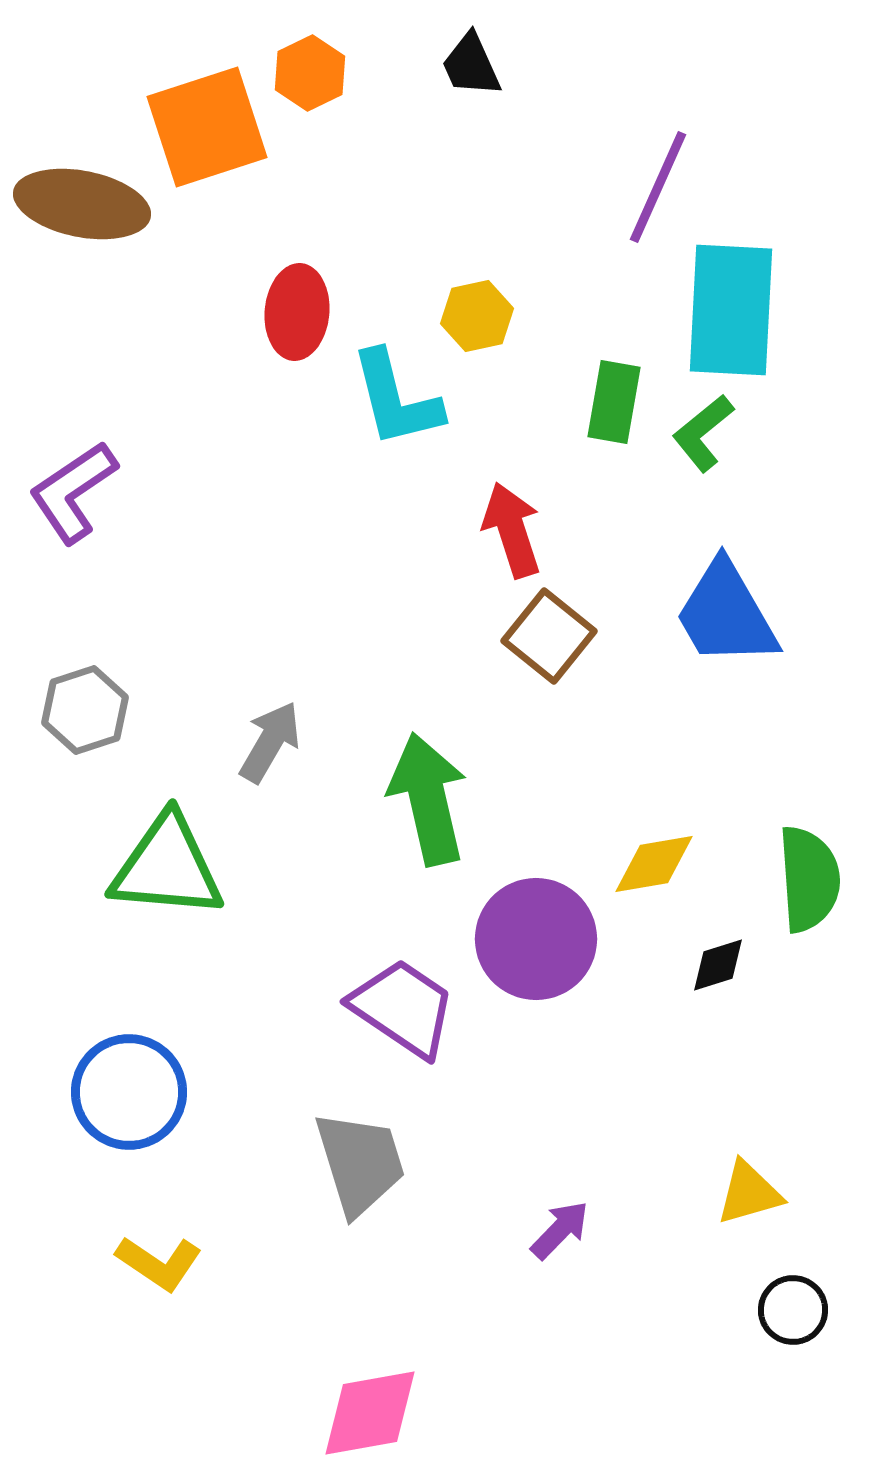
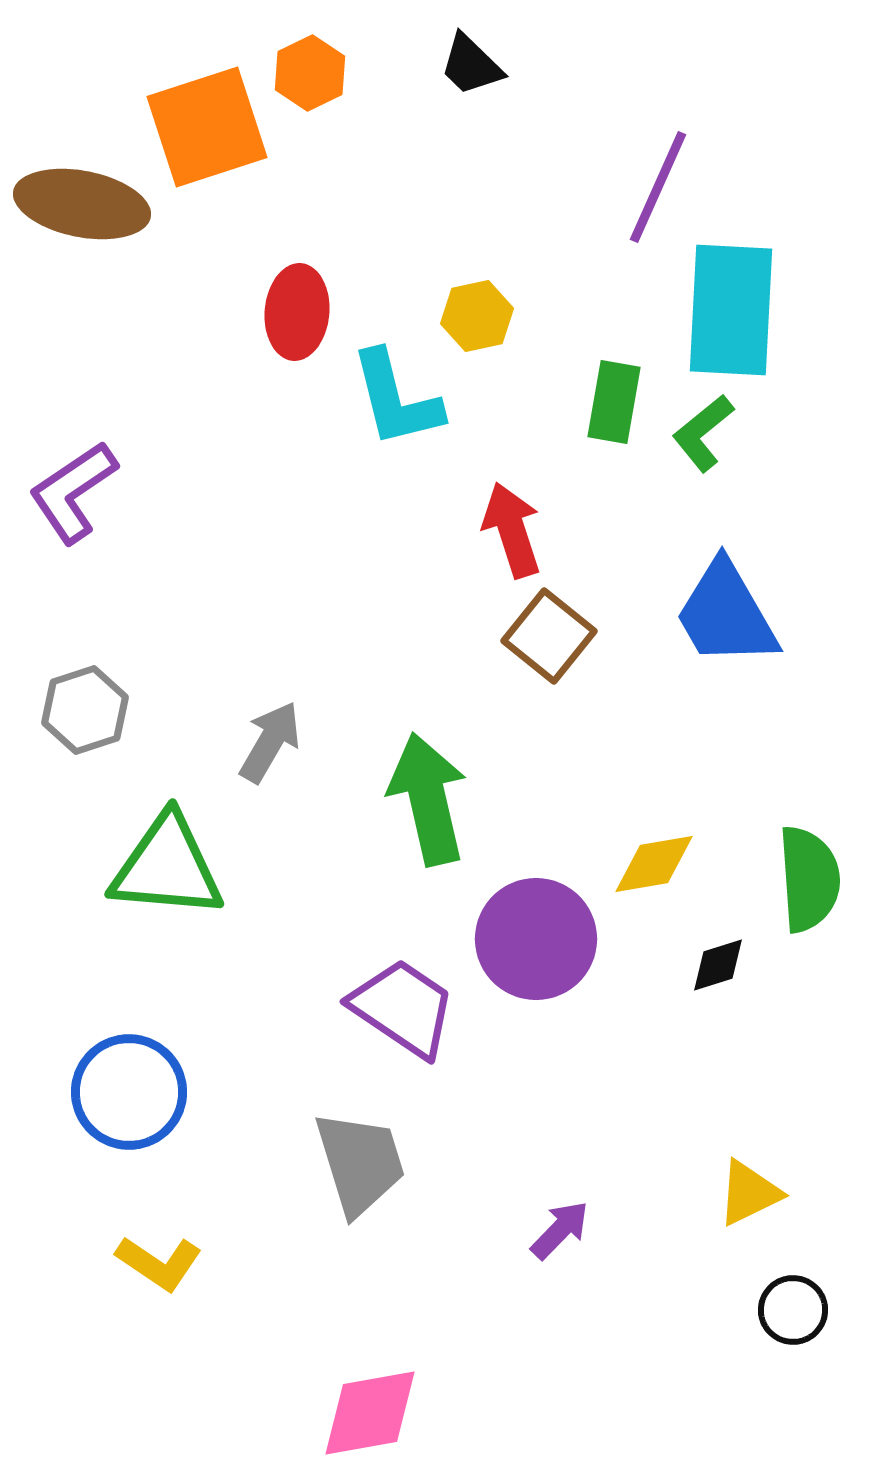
black trapezoid: rotated 22 degrees counterclockwise
yellow triangle: rotated 10 degrees counterclockwise
